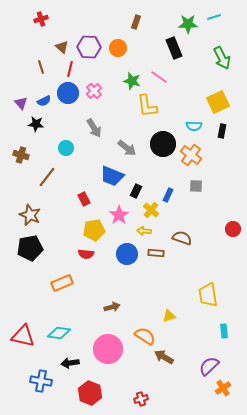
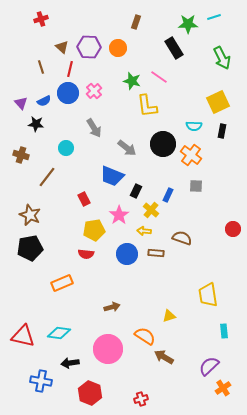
black rectangle at (174, 48): rotated 10 degrees counterclockwise
